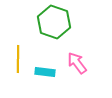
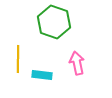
pink arrow: rotated 25 degrees clockwise
cyan rectangle: moved 3 px left, 3 px down
